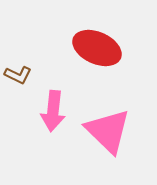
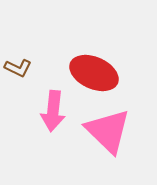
red ellipse: moved 3 px left, 25 px down
brown L-shape: moved 7 px up
